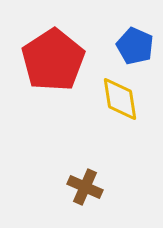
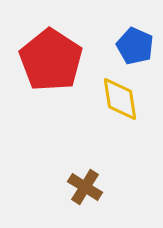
red pentagon: moved 2 px left; rotated 6 degrees counterclockwise
brown cross: rotated 8 degrees clockwise
